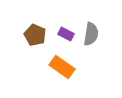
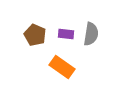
purple rectangle: rotated 21 degrees counterclockwise
